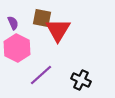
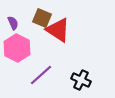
brown square: rotated 12 degrees clockwise
red triangle: rotated 28 degrees counterclockwise
